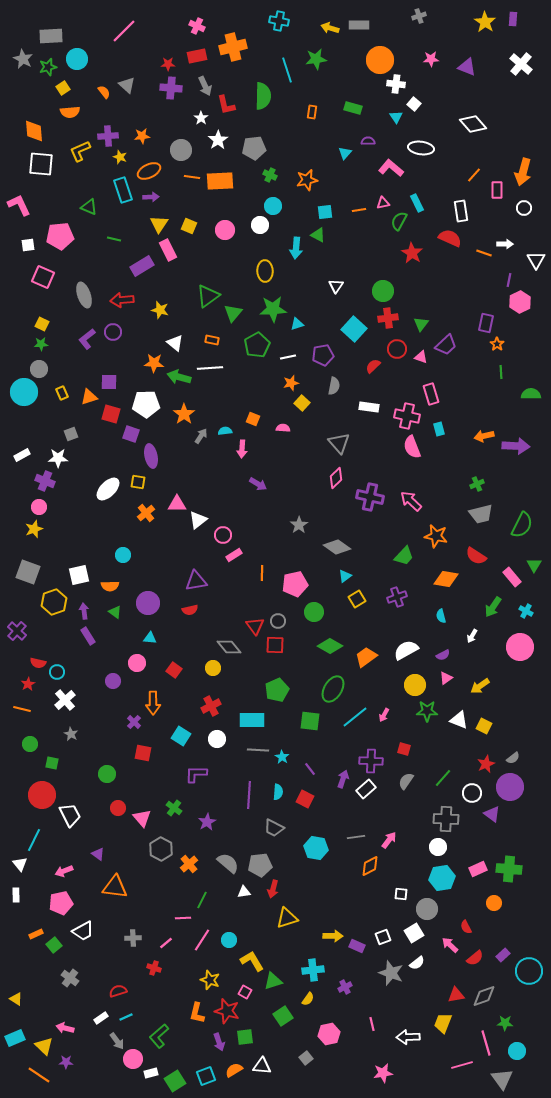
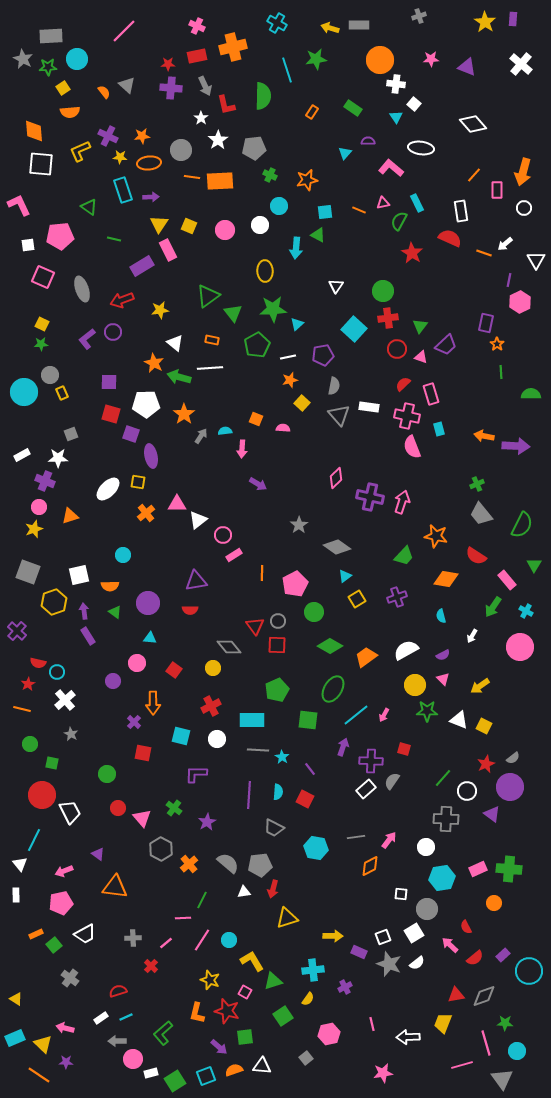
cyan cross at (279, 21): moved 2 px left, 2 px down; rotated 18 degrees clockwise
green star at (48, 67): rotated 12 degrees clockwise
green rectangle at (353, 108): rotated 18 degrees clockwise
orange rectangle at (312, 112): rotated 24 degrees clockwise
purple cross at (108, 136): rotated 30 degrees clockwise
yellow star at (120, 157): rotated 16 degrees counterclockwise
orange ellipse at (149, 171): moved 8 px up; rotated 20 degrees clockwise
cyan circle at (273, 206): moved 6 px right
green triangle at (89, 207): rotated 12 degrees clockwise
orange line at (359, 210): rotated 32 degrees clockwise
white arrow at (505, 244): rotated 140 degrees clockwise
gray ellipse at (84, 295): moved 2 px left, 6 px up
red arrow at (122, 300): rotated 15 degrees counterclockwise
yellow star at (160, 310): rotated 24 degrees counterclockwise
green triangle at (233, 313): rotated 18 degrees counterclockwise
cyan triangle at (297, 324): rotated 24 degrees counterclockwise
green triangle at (421, 324): moved 1 px left, 2 px down
orange star at (154, 363): rotated 24 degrees clockwise
red semicircle at (373, 366): moved 30 px right, 18 px down
gray circle at (39, 369): moved 11 px right, 6 px down
orange star at (291, 383): moved 1 px left, 3 px up
orange triangle at (89, 397): moved 19 px left, 119 px down
orange square at (253, 419): moved 3 px right
orange arrow at (484, 436): rotated 24 degrees clockwise
gray triangle at (339, 443): moved 28 px up
pink arrow at (411, 501): moved 9 px left, 1 px down; rotated 65 degrees clockwise
gray trapezoid at (481, 514): rotated 65 degrees clockwise
pink rectangle at (512, 577): moved 5 px left, 3 px down
pink pentagon at (295, 584): rotated 15 degrees counterclockwise
red semicircle at (190, 610): rotated 14 degrees clockwise
red square at (275, 645): moved 2 px right
pink triangle at (446, 678): moved 3 px left, 1 px down; rotated 40 degrees counterclockwise
cyan line at (355, 717): moved 1 px right, 2 px up
green square at (310, 721): moved 2 px left, 1 px up
cyan square at (181, 736): rotated 18 degrees counterclockwise
purple arrow at (343, 779): moved 32 px up
gray semicircle at (406, 781): moved 14 px left
white circle at (472, 793): moved 5 px left, 2 px up
white trapezoid at (70, 815): moved 3 px up
white circle at (438, 847): moved 12 px left
white trapezoid at (83, 931): moved 2 px right, 3 px down
purple rectangle at (357, 946): moved 2 px right, 6 px down
red cross at (154, 968): moved 3 px left, 2 px up; rotated 24 degrees clockwise
gray star at (391, 973): moved 2 px left, 9 px up
green L-shape at (159, 1036): moved 4 px right, 3 px up
gray arrow at (117, 1041): rotated 126 degrees clockwise
purple arrow at (219, 1042): moved 5 px down; rotated 30 degrees counterclockwise
yellow triangle at (44, 1046): moved 1 px left, 2 px up
orange semicircle at (234, 1070): rotated 12 degrees clockwise
